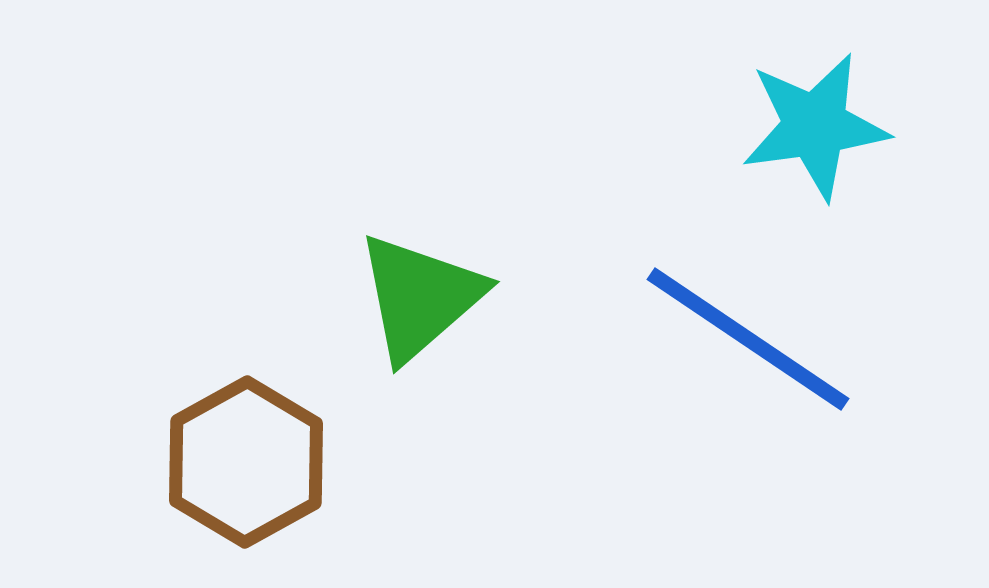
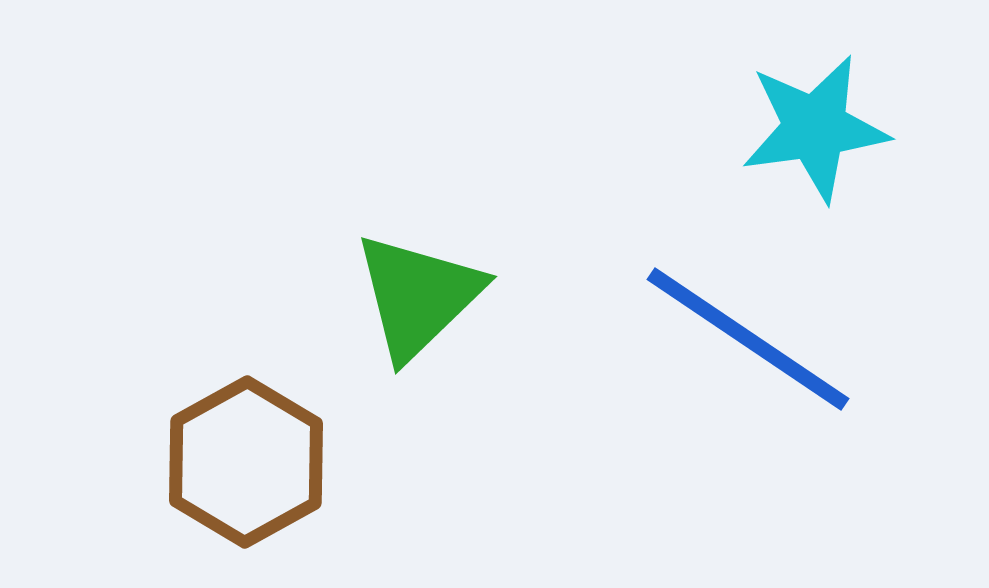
cyan star: moved 2 px down
green triangle: moved 2 px left, 1 px up; rotated 3 degrees counterclockwise
